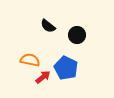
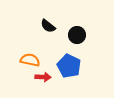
blue pentagon: moved 3 px right, 2 px up
red arrow: rotated 42 degrees clockwise
